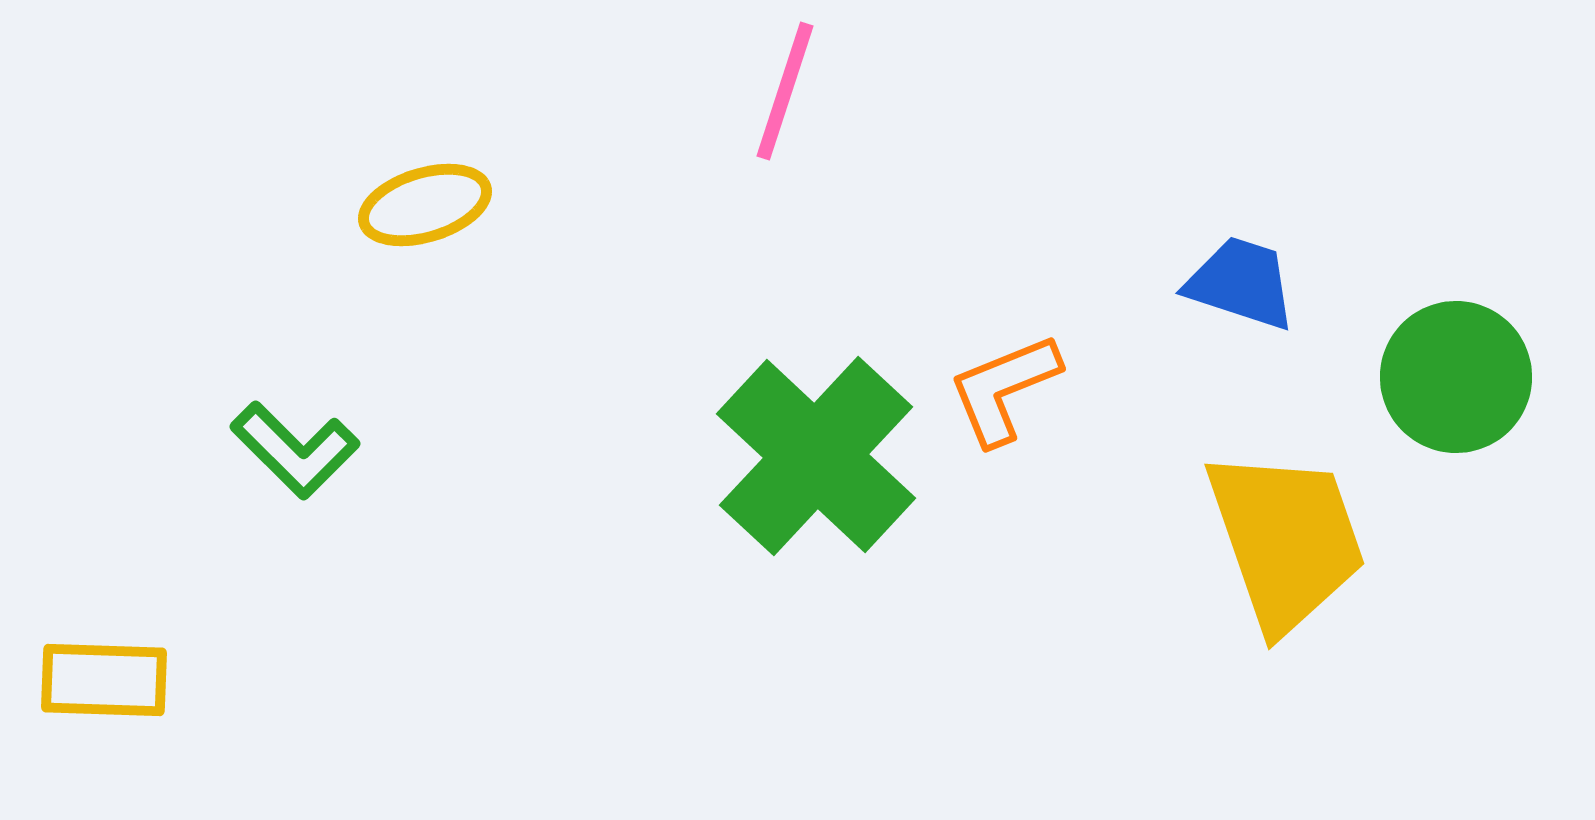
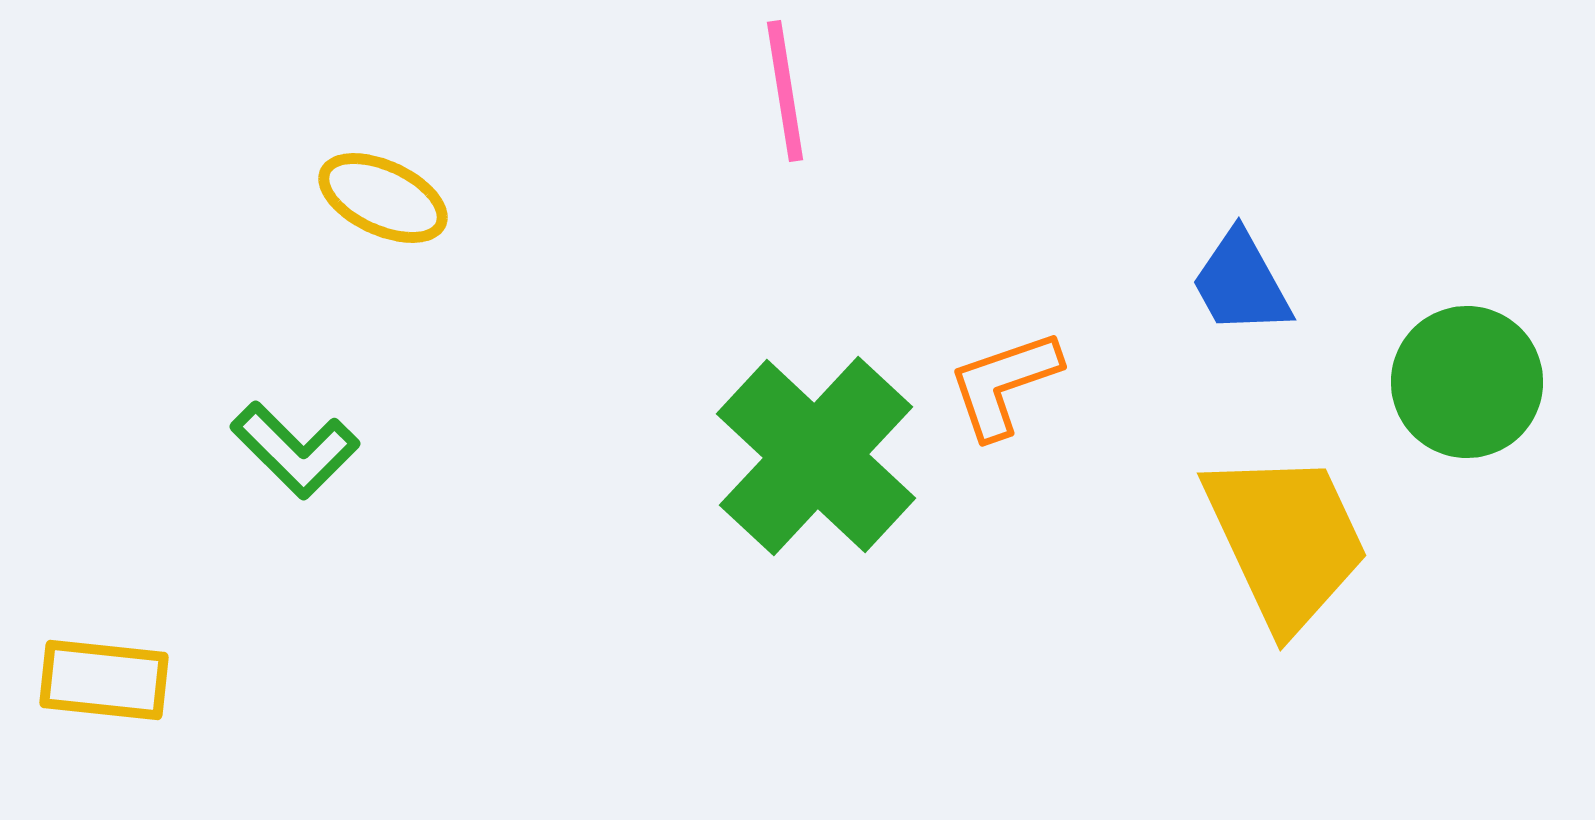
pink line: rotated 27 degrees counterclockwise
yellow ellipse: moved 42 px left, 7 px up; rotated 42 degrees clockwise
blue trapezoid: rotated 137 degrees counterclockwise
green circle: moved 11 px right, 5 px down
orange L-shape: moved 5 px up; rotated 3 degrees clockwise
yellow trapezoid: rotated 6 degrees counterclockwise
yellow rectangle: rotated 4 degrees clockwise
